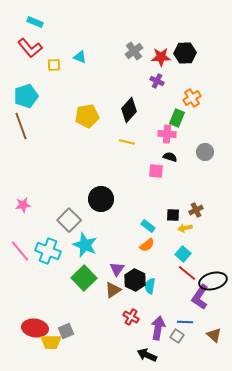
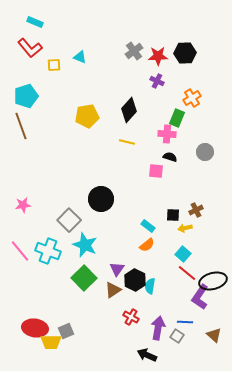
red star at (161, 57): moved 3 px left, 1 px up
